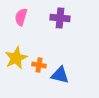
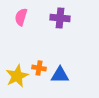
yellow star: moved 1 px right, 18 px down
orange cross: moved 3 px down
blue triangle: rotated 12 degrees counterclockwise
